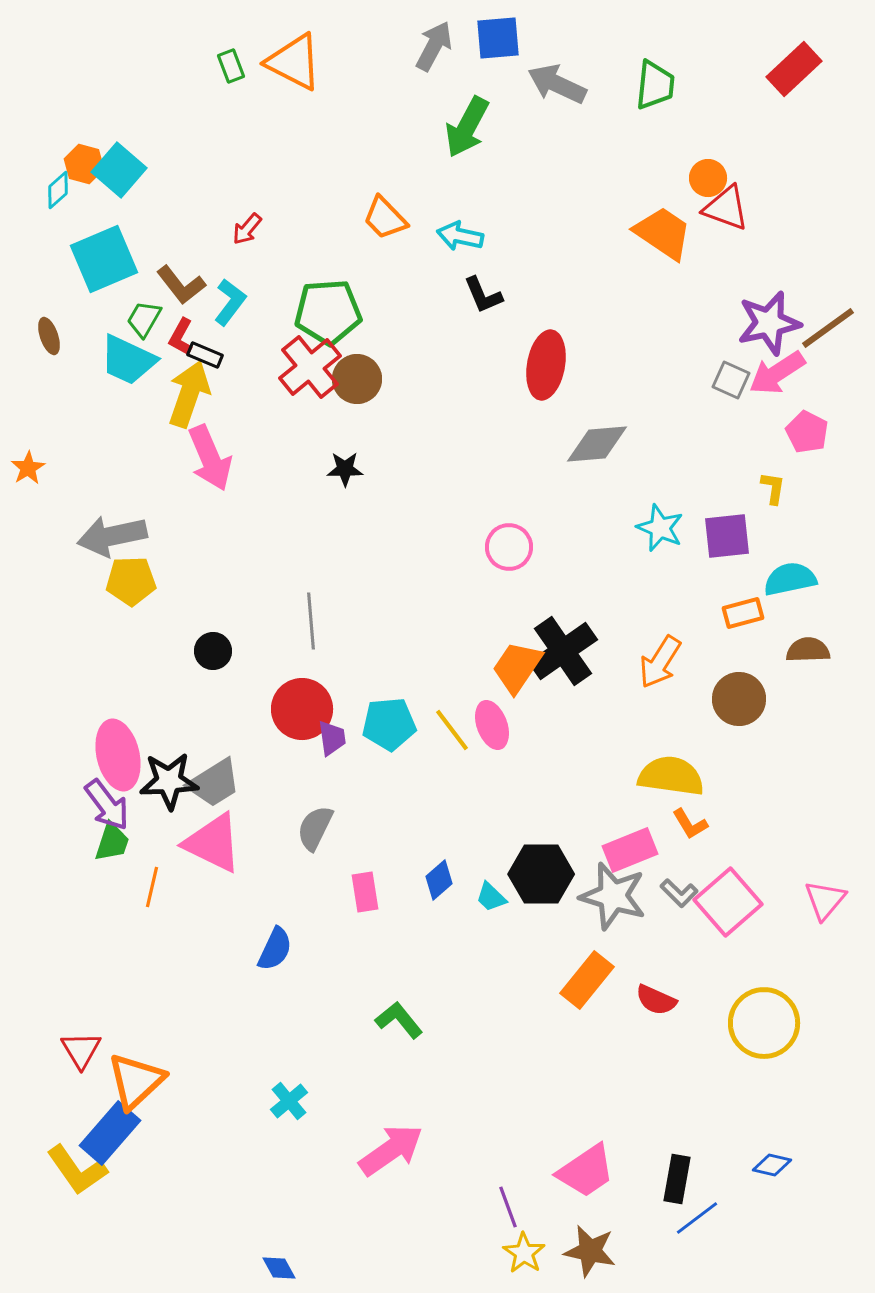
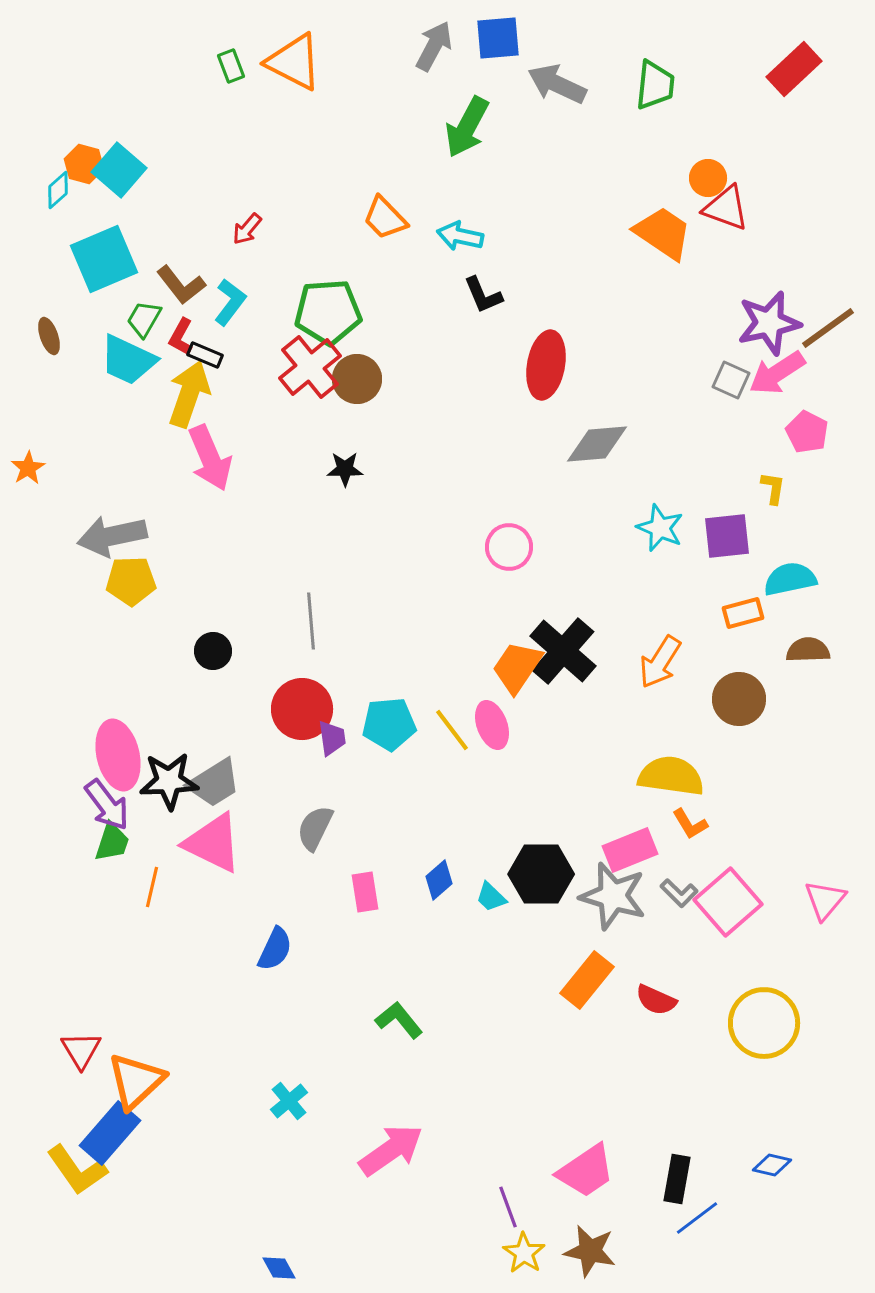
black cross at (563, 651): rotated 14 degrees counterclockwise
